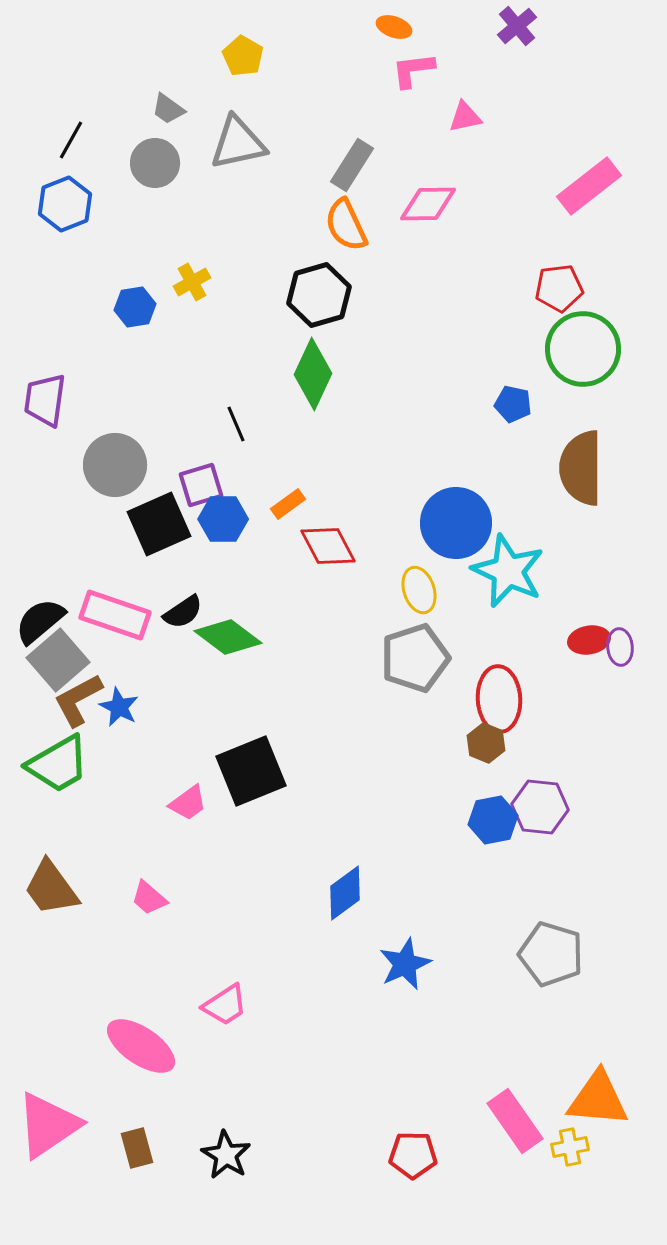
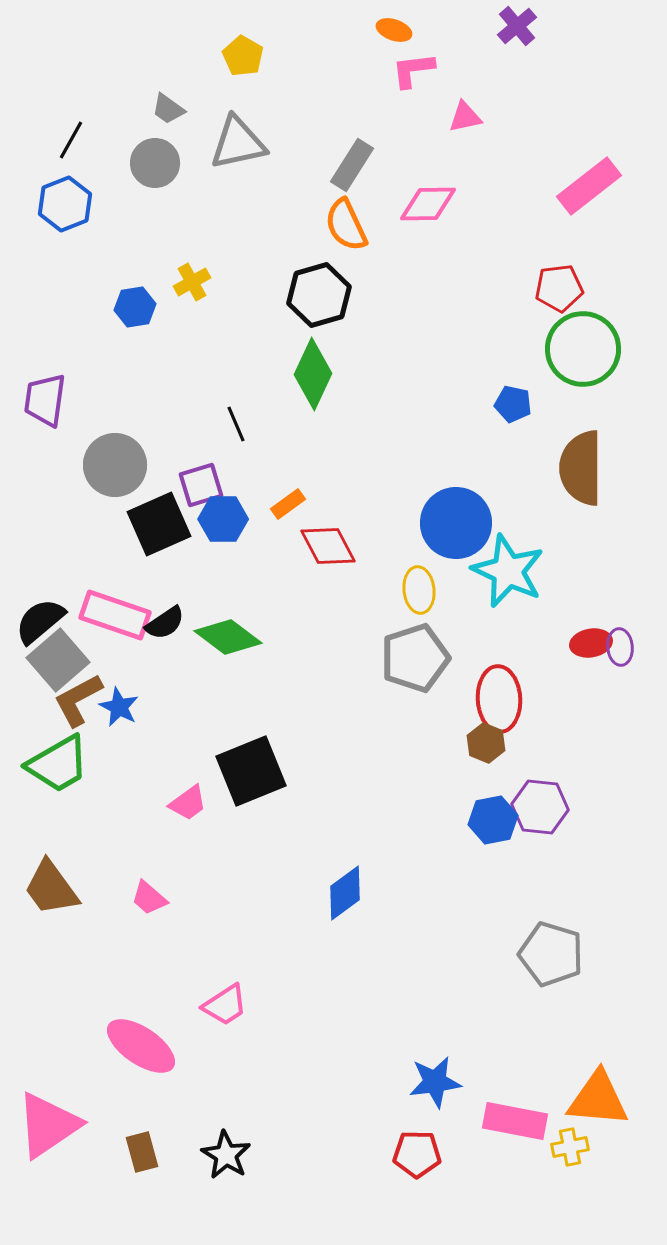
orange ellipse at (394, 27): moved 3 px down
yellow ellipse at (419, 590): rotated 12 degrees clockwise
black semicircle at (183, 612): moved 18 px left, 11 px down
red ellipse at (589, 640): moved 2 px right, 3 px down
blue star at (405, 964): moved 30 px right, 118 px down; rotated 16 degrees clockwise
pink rectangle at (515, 1121): rotated 44 degrees counterclockwise
brown rectangle at (137, 1148): moved 5 px right, 4 px down
red pentagon at (413, 1155): moved 4 px right, 1 px up
